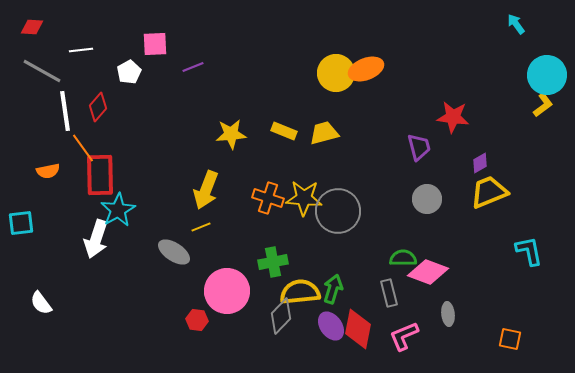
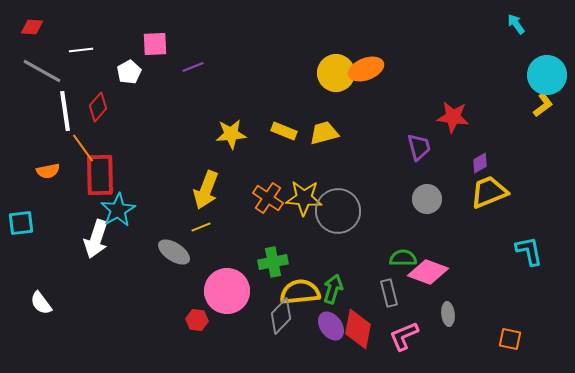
orange cross at (268, 198): rotated 16 degrees clockwise
